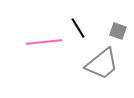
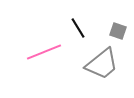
pink line: moved 10 px down; rotated 16 degrees counterclockwise
